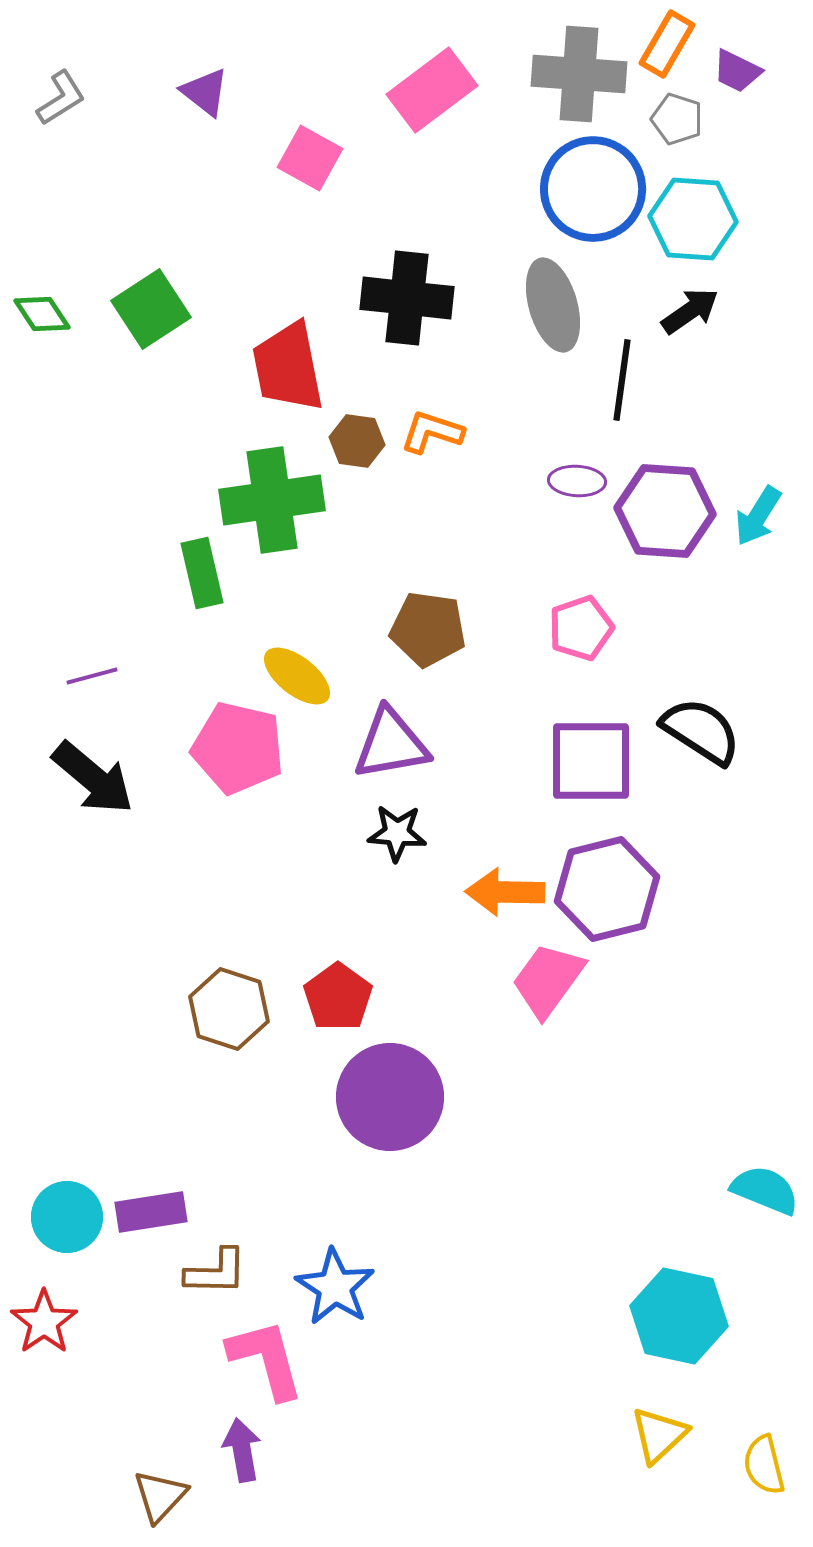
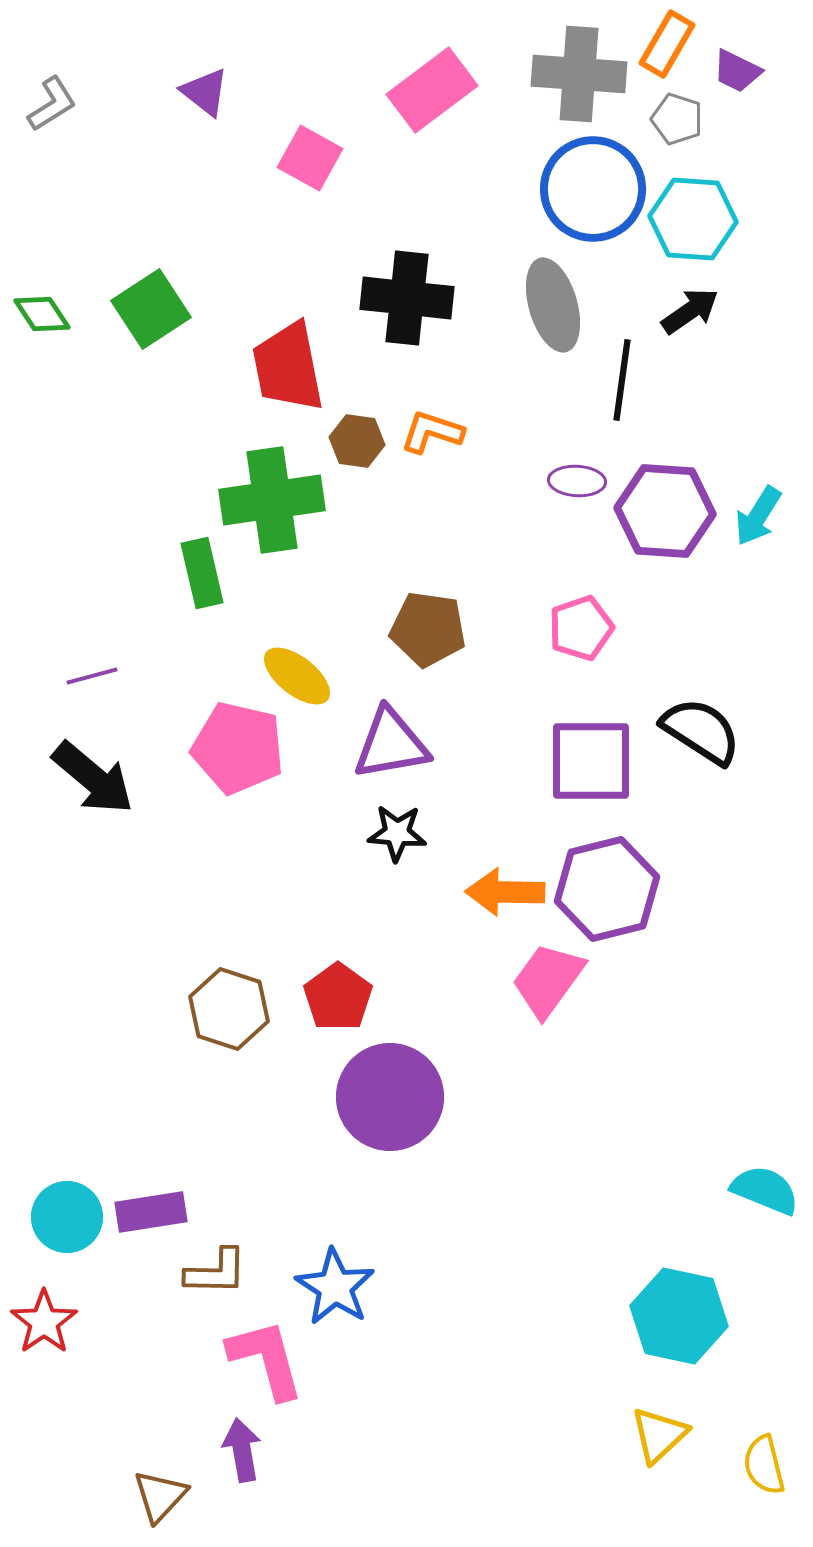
gray L-shape at (61, 98): moved 9 px left, 6 px down
